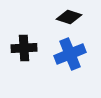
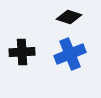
black cross: moved 2 px left, 4 px down
